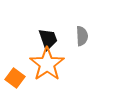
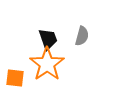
gray semicircle: rotated 18 degrees clockwise
orange square: rotated 30 degrees counterclockwise
